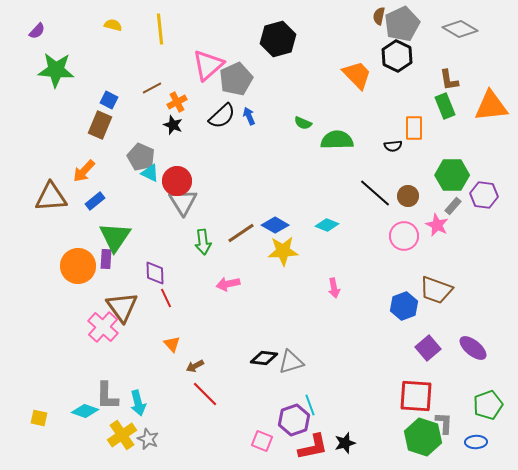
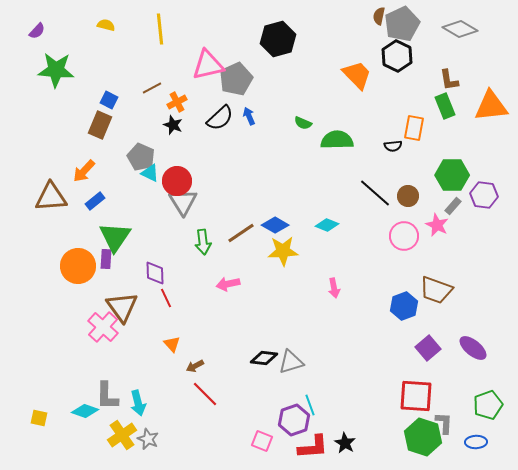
yellow semicircle at (113, 25): moved 7 px left
pink triangle at (208, 65): rotated 28 degrees clockwise
black semicircle at (222, 116): moved 2 px left, 2 px down
orange rectangle at (414, 128): rotated 10 degrees clockwise
black star at (345, 443): rotated 25 degrees counterclockwise
red L-shape at (313, 447): rotated 8 degrees clockwise
